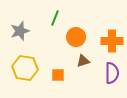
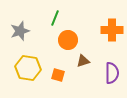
orange circle: moved 8 px left, 3 px down
orange cross: moved 11 px up
yellow hexagon: moved 3 px right
orange square: rotated 16 degrees clockwise
